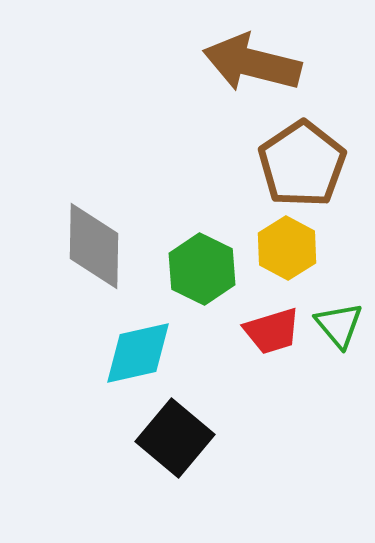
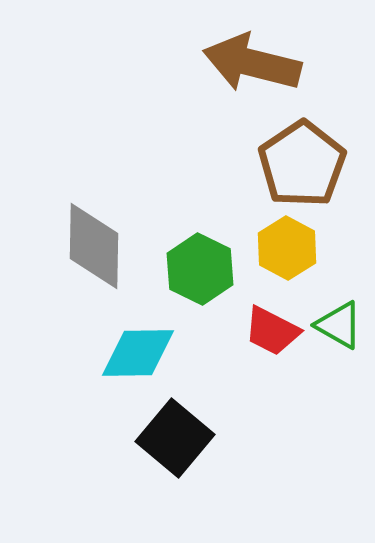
green hexagon: moved 2 px left
green triangle: rotated 20 degrees counterclockwise
red trapezoid: rotated 44 degrees clockwise
cyan diamond: rotated 12 degrees clockwise
